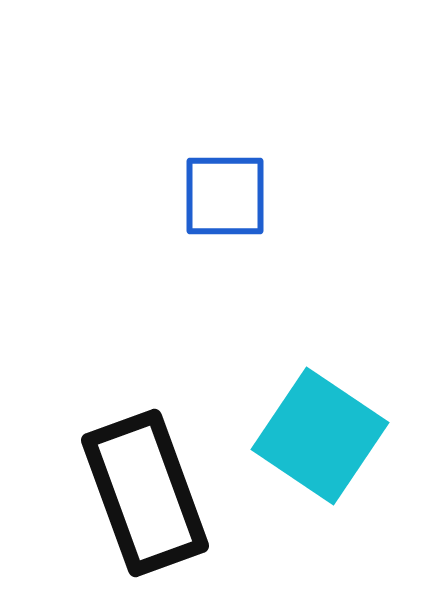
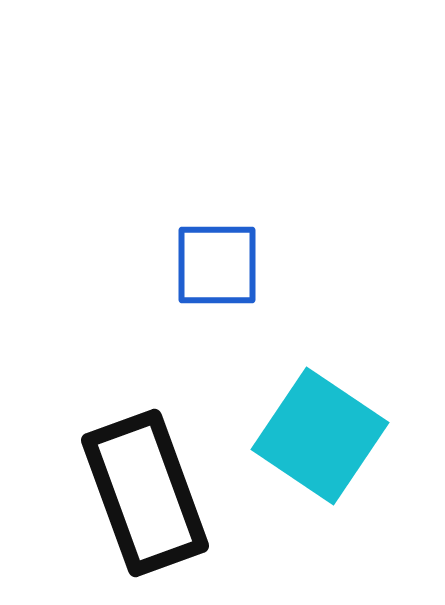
blue square: moved 8 px left, 69 px down
